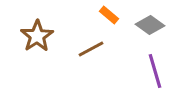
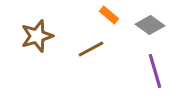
brown star: rotated 16 degrees clockwise
